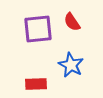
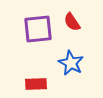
blue star: moved 2 px up
